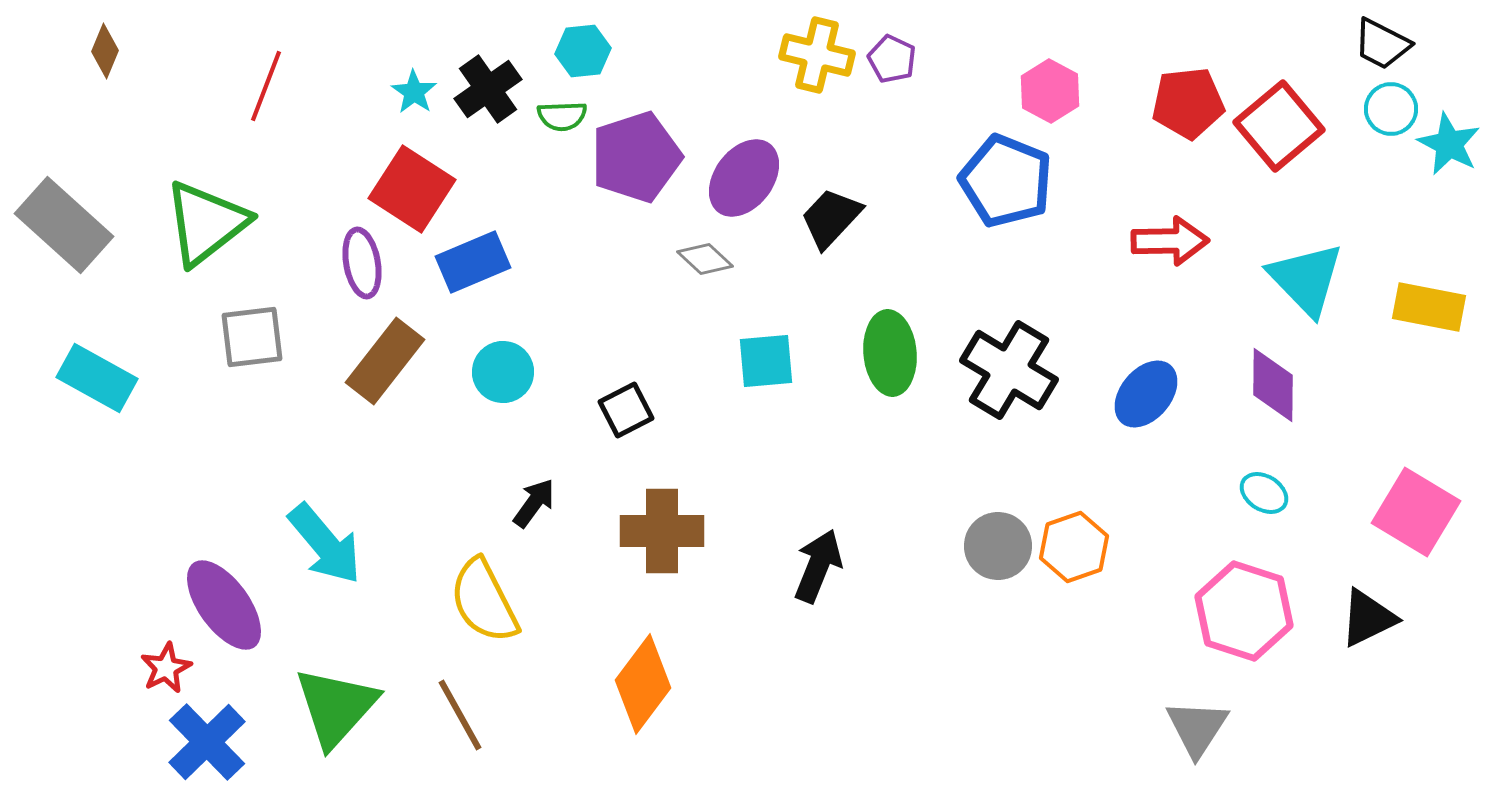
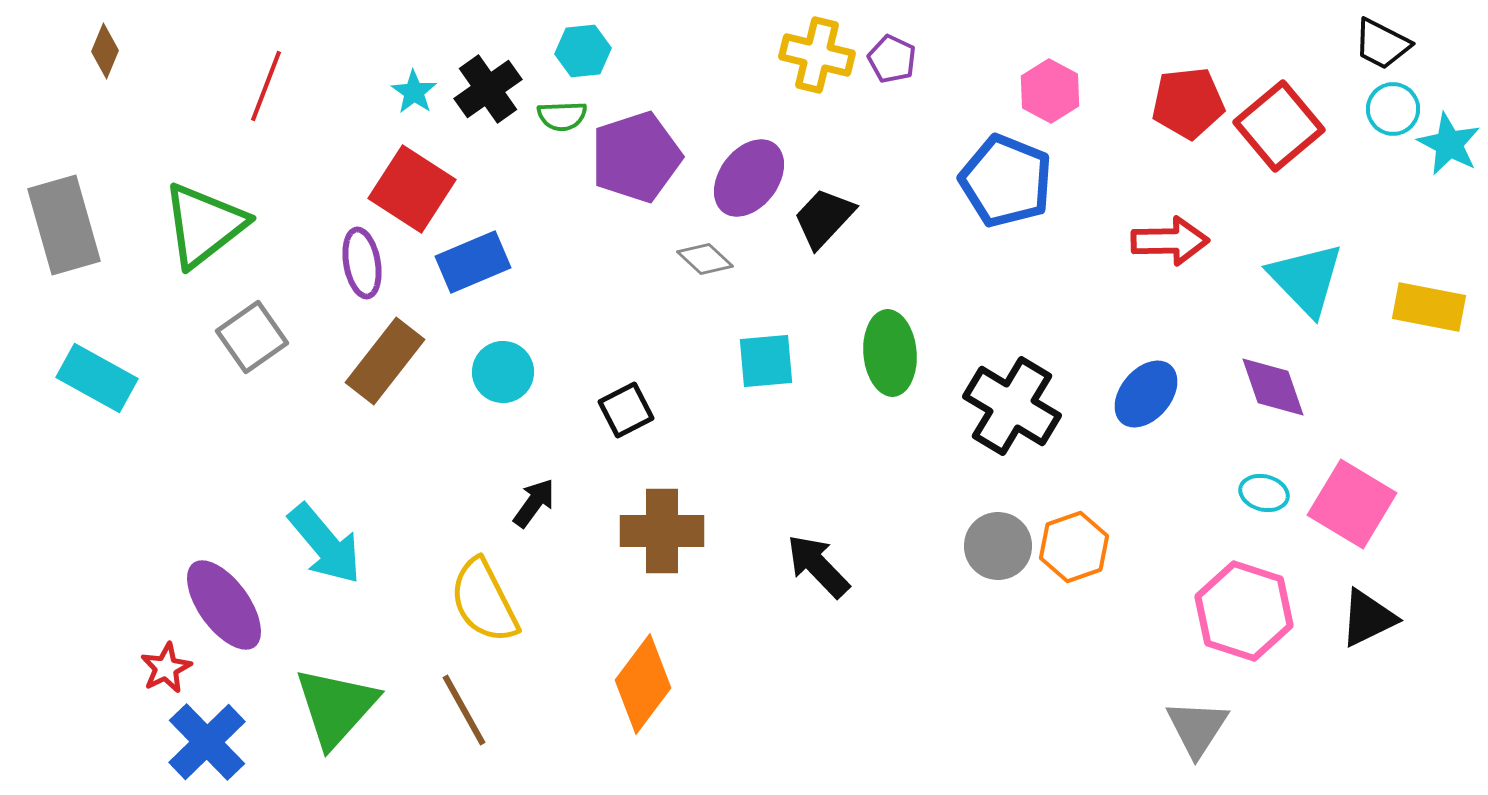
cyan circle at (1391, 109): moved 2 px right
purple ellipse at (744, 178): moved 5 px right
black trapezoid at (831, 218): moved 7 px left
green triangle at (206, 223): moved 2 px left, 2 px down
gray rectangle at (64, 225): rotated 32 degrees clockwise
gray square at (252, 337): rotated 28 degrees counterclockwise
black cross at (1009, 370): moved 3 px right, 36 px down
purple diamond at (1273, 385): moved 2 px down; rotated 20 degrees counterclockwise
cyan ellipse at (1264, 493): rotated 18 degrees counterclockwise
pink square at (1416, 512): moved 64 px left, 8 px up
black arrow at (818, 566): rotated 66 degrees counterclockwise
brown line at (460, 715): moved 4 px right, 5 px up
